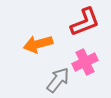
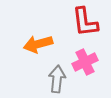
red L-shape: rotated 104 degrees clockwise
gray arrow: moved 1 px left, 1 px up; rotated 32 degrees counterclockwise
